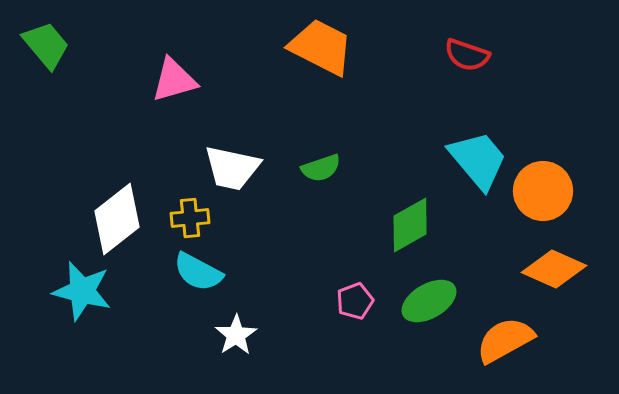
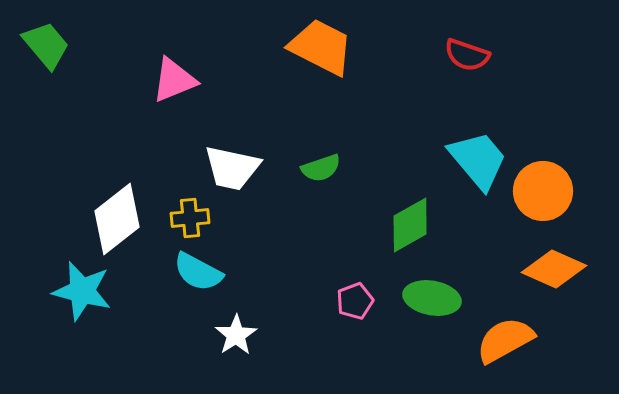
pink triangle: rotated 6 degrees counterclockwise
green ellipse: moved 3 px right, 3 px up; rotated 40 degrees clockwise
